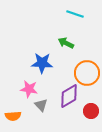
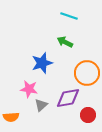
cyan line: moved 6 px left, 2 px down
green arrow: moved 1 px left, 1 px up
blue star: rotated 20 degrees counterclockwise
purple diamond: moved 1 px left, 2 px down; rotated 20 degrees clockwise
gray triangle: rotated 32 degrees clockwise
red circle: moved 3 px left, 4 px down
orange semicircle: moved 2 px left, 1 px down
